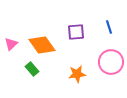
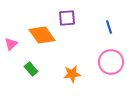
purple square: moved 9 px left, 14 px up
orange diamond: moved 10 px up
green rectangle: moved 1 px left
orange star: moved 5 px left
